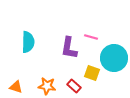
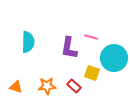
orange star: rotated 12 degrees counterclockwise
